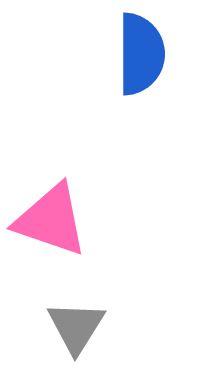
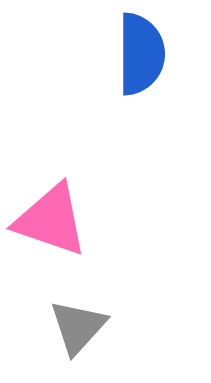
gray triangle: moved 2 px right; rotated 10 degrees clockwise
